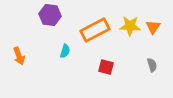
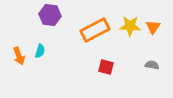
cyan semicircle: moved 25 px left
gray semicircle: rotated 64 degrees counterclockwise
